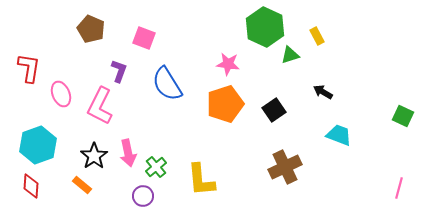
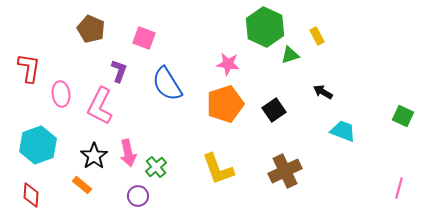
pink ellipse: rotated 15 degrees clockwise
cyan trapezoid: moved 4 px right, 4 px up
brown cross: moved 4 px down
yellow L-shape: moved 17 px right, 11 px up; rotated 15 degrees counterclockwise
red diamond: moved 9 px down
purple circle: moved 5 px left
